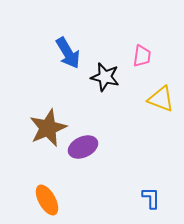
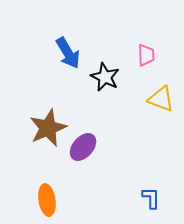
pink trapezoid: moved 4 px right, 1 px up; rotated 10 degrees counterclockwise
black star: rotated 12 degrees clockwise
purple ellipse: rotated 24 degrees counterclockwise
orange ellipse: rotated 20 degrees clockwise
